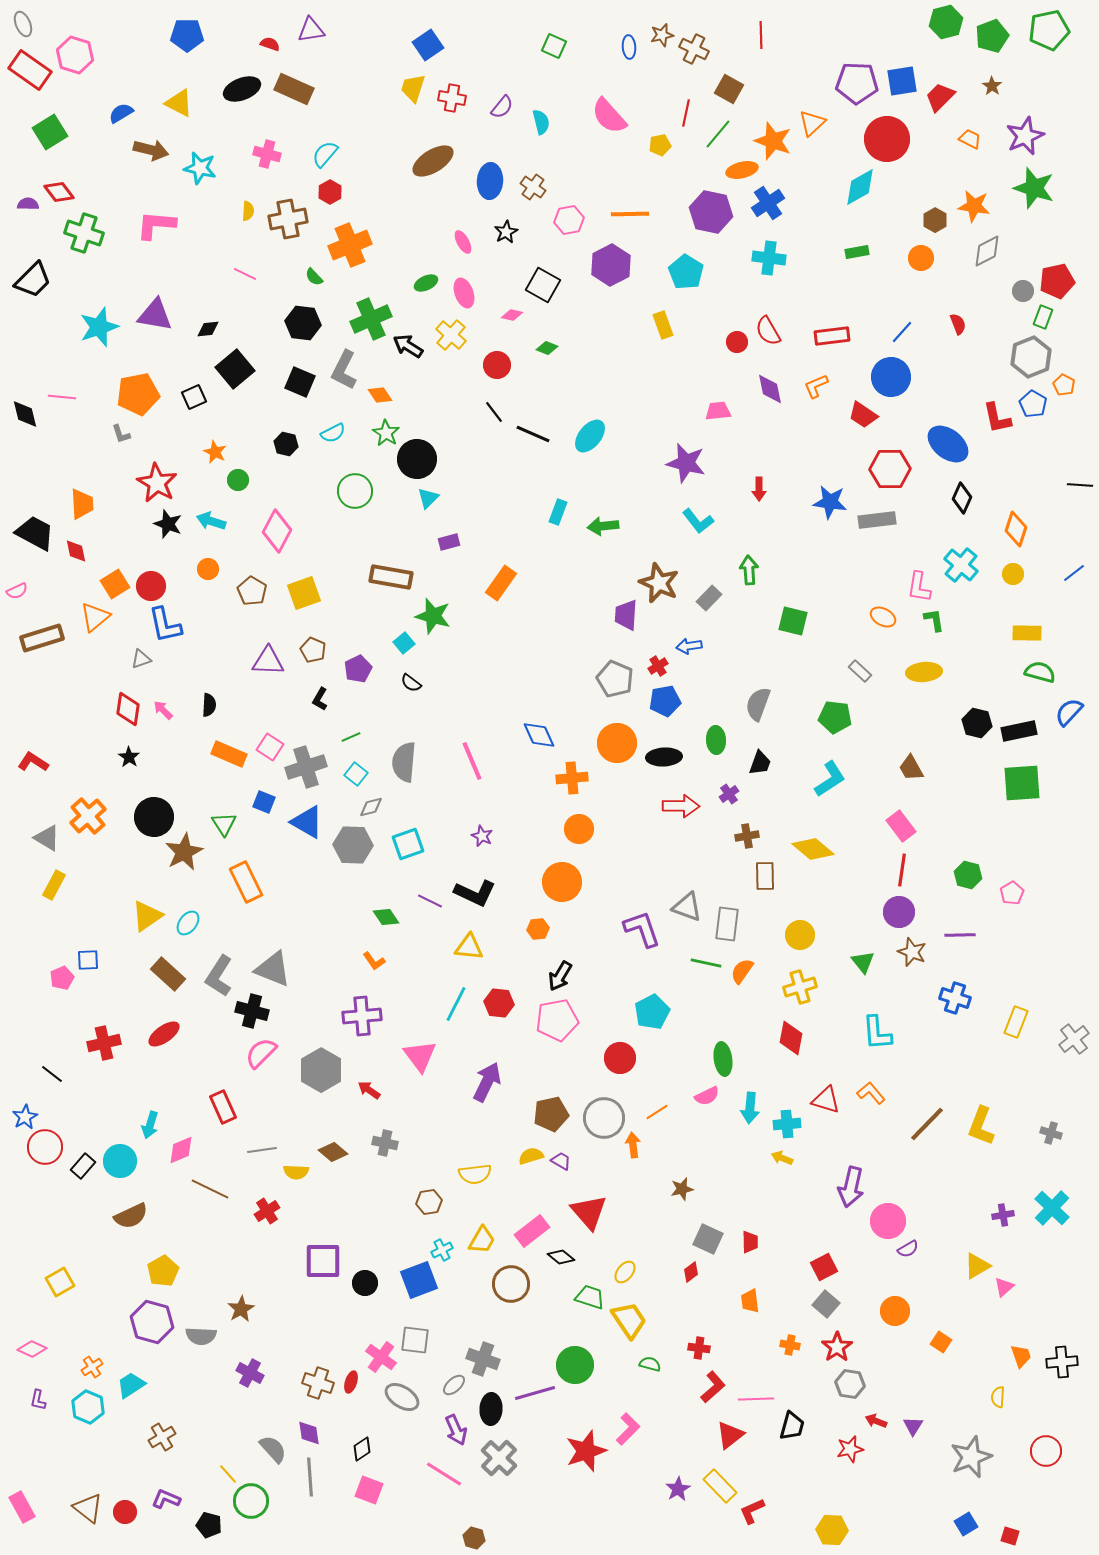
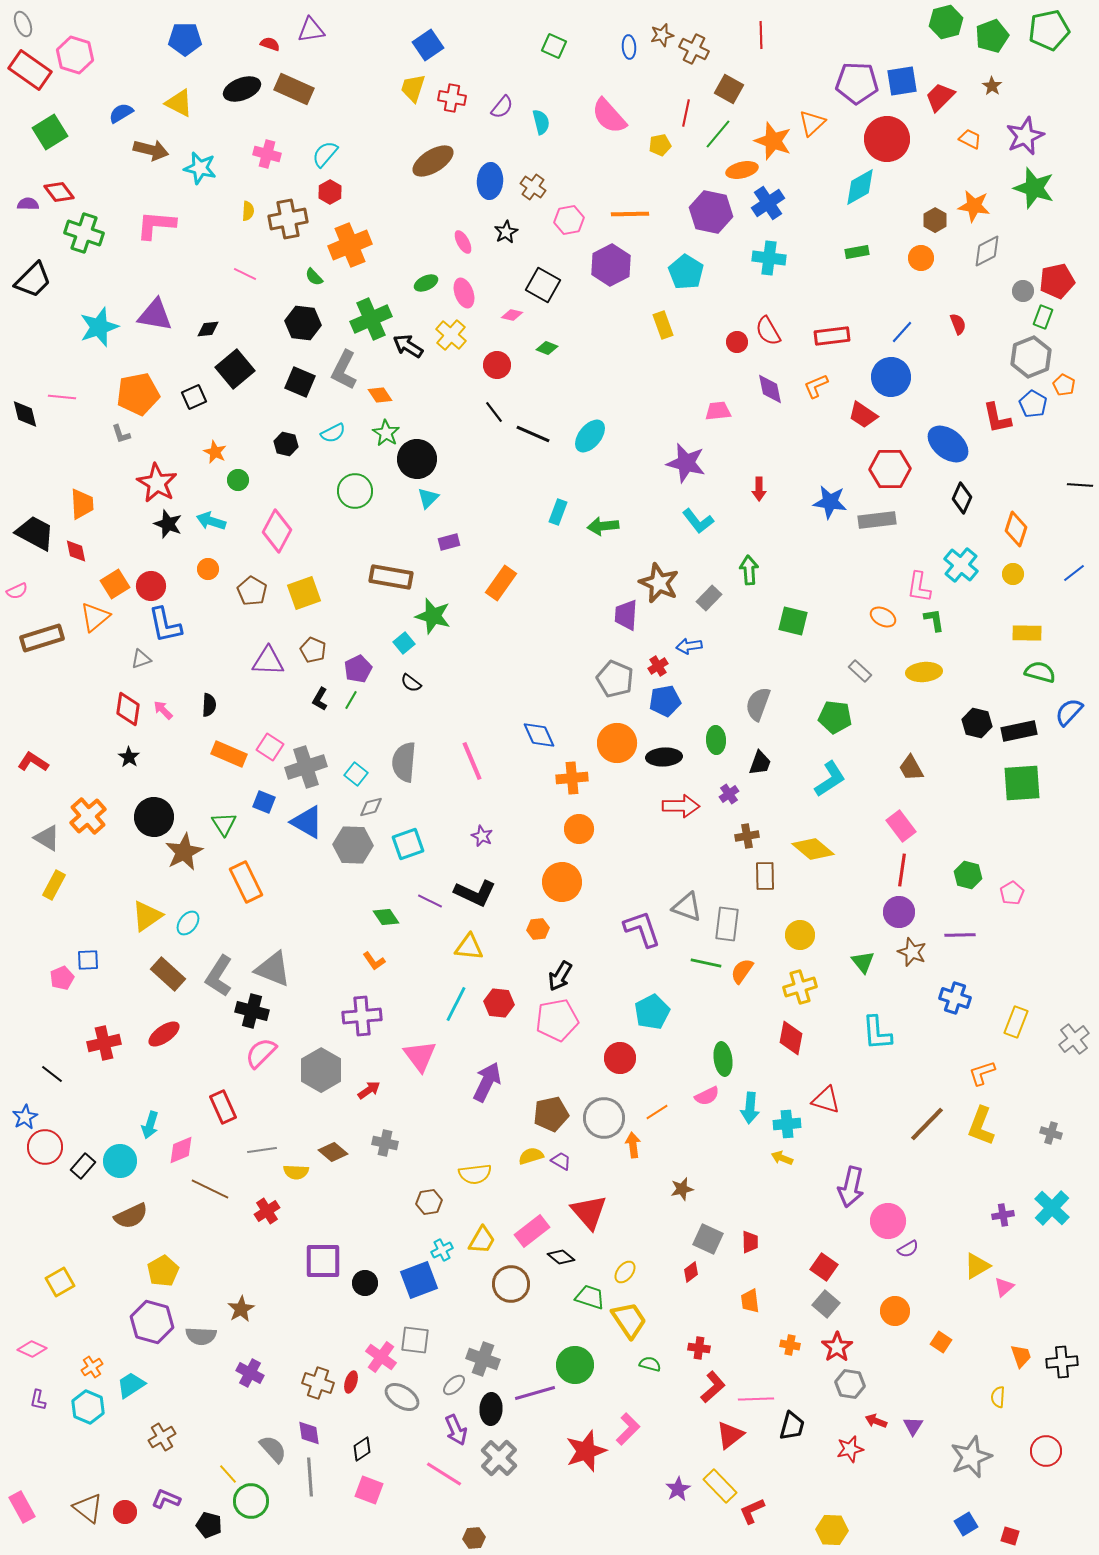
blue pentagon at (187, 35): moved 2 px left, 4 px down
green line at (351, 737): moved 37 px up; rotated 36 degrees counterclockwise
red arrow at (369, 1090): rotated 110 degrees clockwise
orange L-shape at (871, 1093): moved 111 px right, 20 px up; rotated 68 degrees counterclockwise
red square at (824, 1267): rotated 28 degrees counterclockwise
brown hexagon at (474, 1538): rotated 20 degrees counterclockwise
